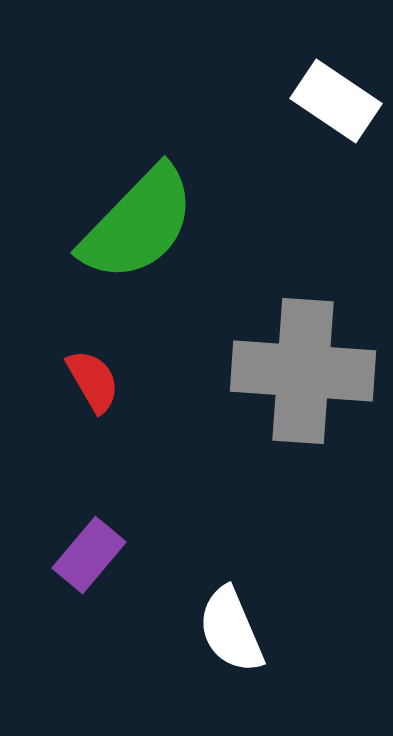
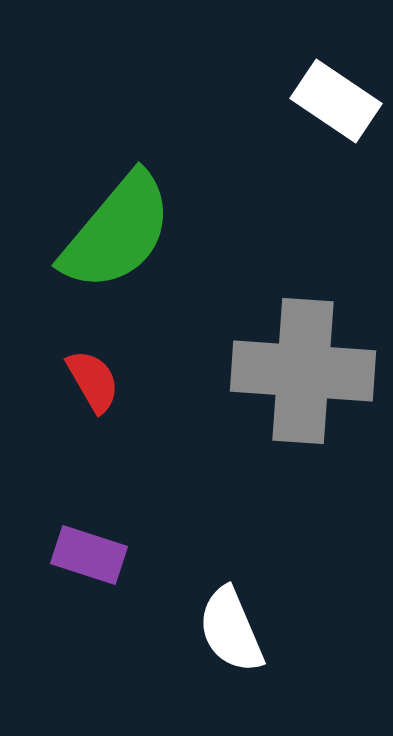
green semicircle: moved 21 px left, 8 px down; rotated 4 degrees counterclockwise
purple rectangle: rotated 68 degrees clockwise
